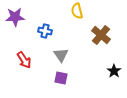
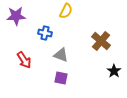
yellow semicircle: moved 11 px left; rotated 140 degrees counterclockwise
purple star: moved 1 px right, 1 px up
blue cross: moved 2 px down
brown cross: moved 6 px down
gray triangle: rotated 35 degrees counterclockwise
